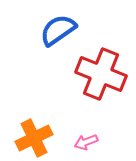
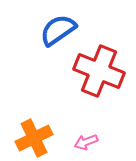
red cross: moved 2 px left, 3 px up
